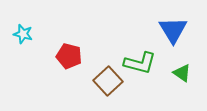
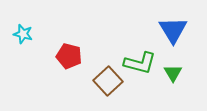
green triangle: moved 9 px left; rotated 24 degrees clockwise
